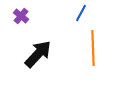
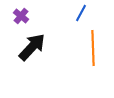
black arrow: moved 6 px left, 7 px up
